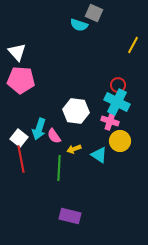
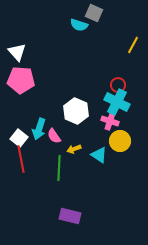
white hexagon: rotated 15 degrees clockwise
